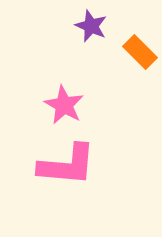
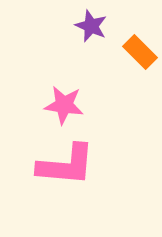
pink star: rotated 21 degrees counterclockwise
pink L-shape: moved 1 px left
